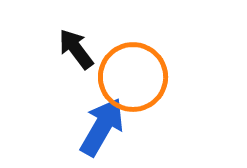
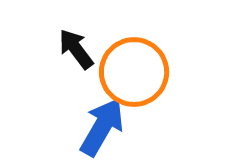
orange circle: moved 1 px right, 5 px up
